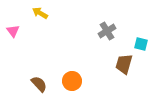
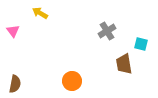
brown trapezoid: rotated 25 degrees counterclockwise
brown semicircle: moved 24 px left; rotated 54 degrees clockwise
